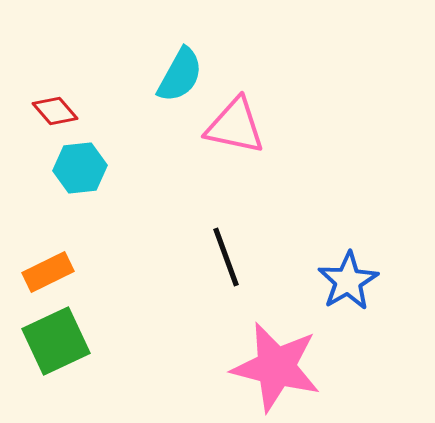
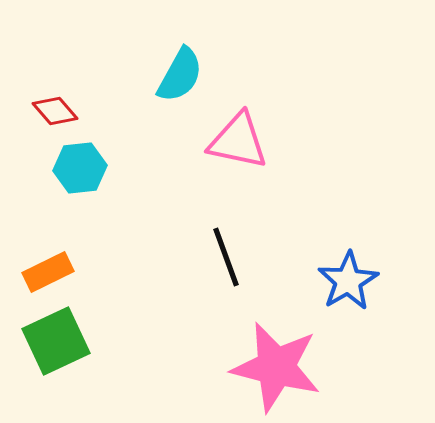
pink triangle: moved 3 px right, 15 px down
